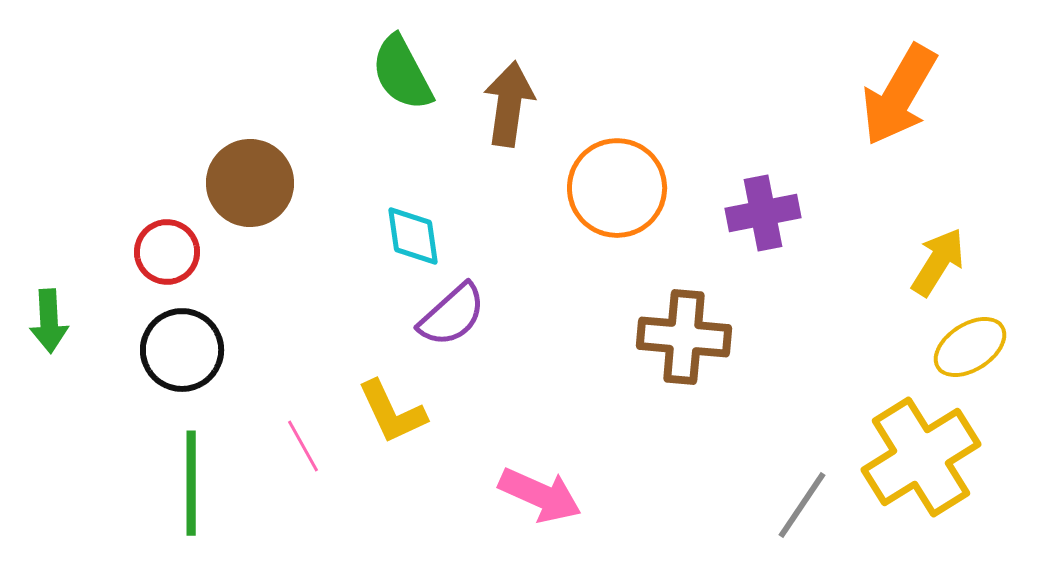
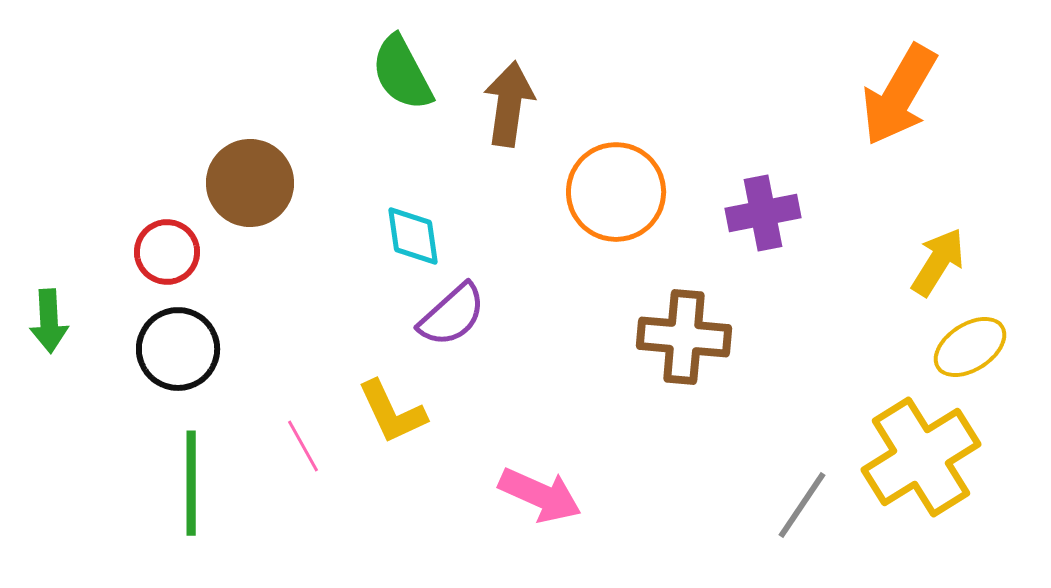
orange circle: moved 1 px left, 4 px down
black circle: moved 4 px left, 1 px up
